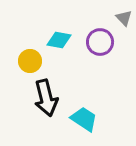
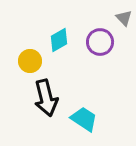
cyan diamond: rotated 40 degrees counterclockwise
